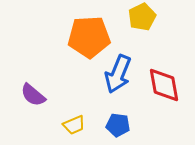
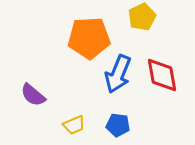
orange pentagon: moved 1 px down
red diamond: moved 2 px left, 10 px up
